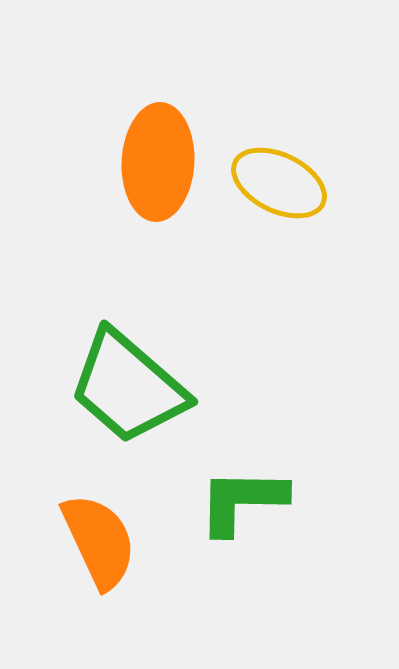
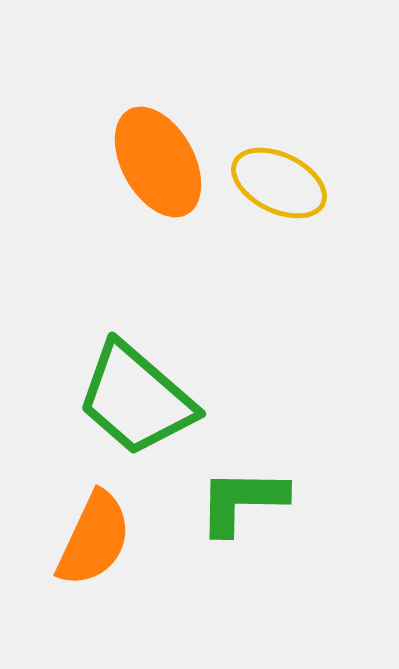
orange ellipse: rotated 32 degrees counterclockwise
green trapezoid: moved 8 px right, 12 px down
orange semicircle: moved 5 px left, 2 px up; rotated 50 degrees clockwise
